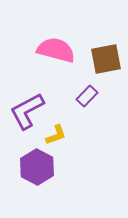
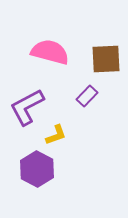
pink semicircle: moved 6 px left, 2 px down
brown square: rotated 8 degrees clockwise
purple L-shape: moved 4 px up
purple hexagon: moved 2 px down
